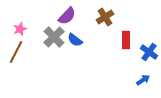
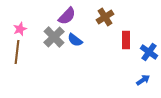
brown line: moved 1 px right; rotated 20 degrees counterclockwise
